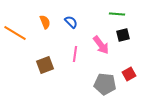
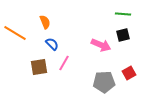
green line: moved 6 px right
blue semicircle: moved 19 px left, 22 px down
pink arrow: rotated 30 degrees counterclockwise
pink line: moved 11 px left, 9 px down; rotated 21 degrees clockwise
brown square: moved 6 px left, 2 px down; rotated 12 degrees clockwise
red square: moved 1 px up
gray pentagon: moved 1 px left, 2 px up; rotated 10 degrees counterclockwise
